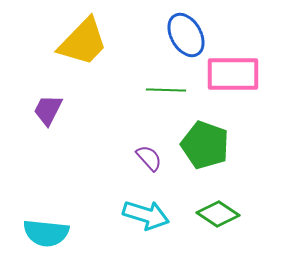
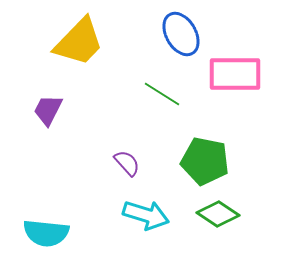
blue ellipse: moved 5 px left, 1 px up
yellow trapezoid: moved 4 px left
pink rectangle: moved 2 px right
green line: moved 4 px left, 4 px down; rotated 30 degrees clockwise
green pentagon: moved 16 px down; rotated 9 degrees counterclockwise
purple semicircle: moved 22 px left, 5 px down
